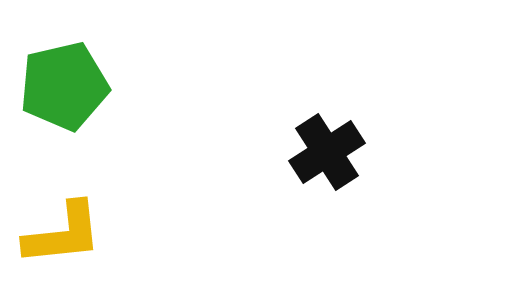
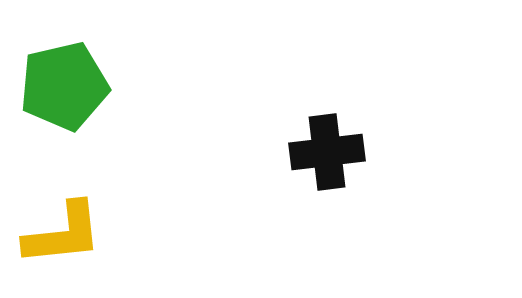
black cross: rotated 26 degrees clockwise
